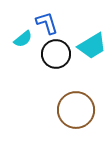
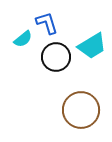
black circle: moved 3 px down
brown circle: moved 5 px right
